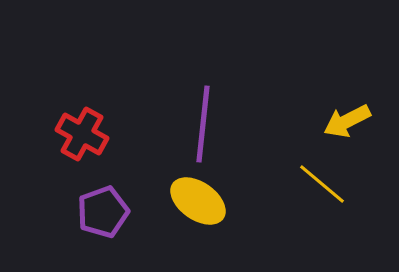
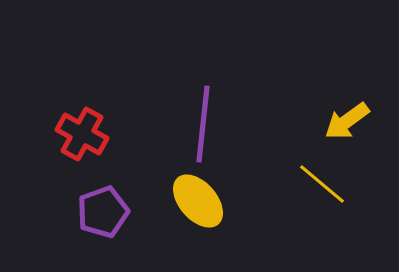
yellow arrow: rotated 9 degrees counterclockwise
yellow ellipse: rotated 14 degrees clockwise
